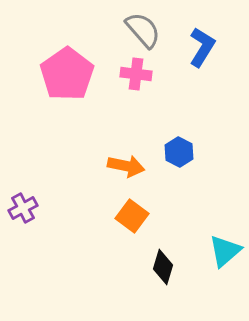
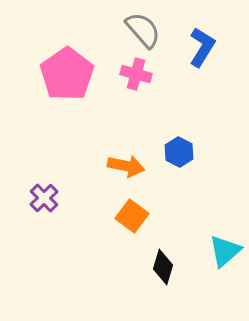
pink cross: rotated 8 degrees clockwise
purple cross: moved 21 px right, 10 px up; rotated 16 degrees counterclockwise
